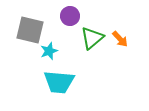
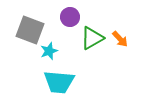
purple circle: moved 1 px down
gray square: rotated 8 degrees clockwise
green triangle: rotated 10 degrees clockwise
